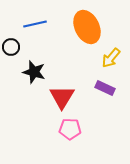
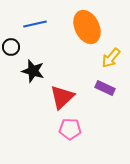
black star: moved 1 px left, 1 px up
red triangle: rotated 16 degrees clockwise
